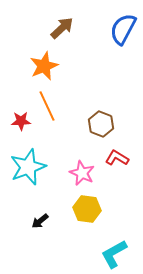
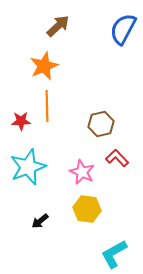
brown arrow: moved 4 px left, 2 px up
orange line: rotated 24 degrees clockwise
brown hexagon: rotated 25 degrees clockwise
red L-shape: rotated 15 degrees clockwise
pink star: moved 1 px up
